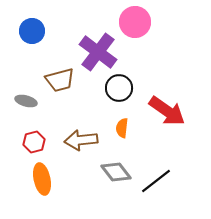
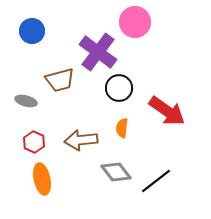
red hexagon: rotated 20 degrees counterclockwise
